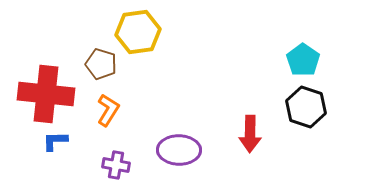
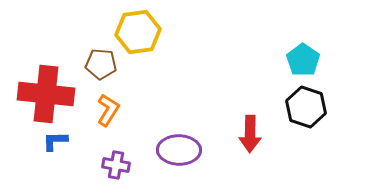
brown pentagon: rotated 12 degrees counterclockwise
